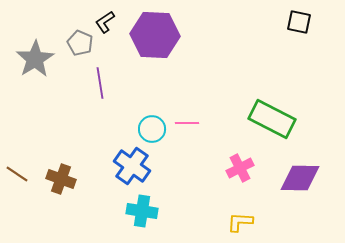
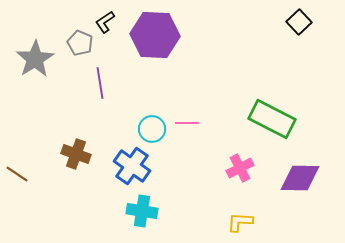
black square: rotated 35 degrees clockwise
brown cross: moved 15 px right, 25 px up
